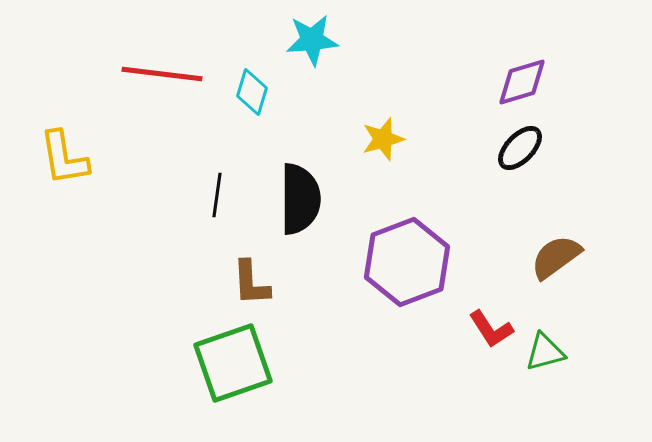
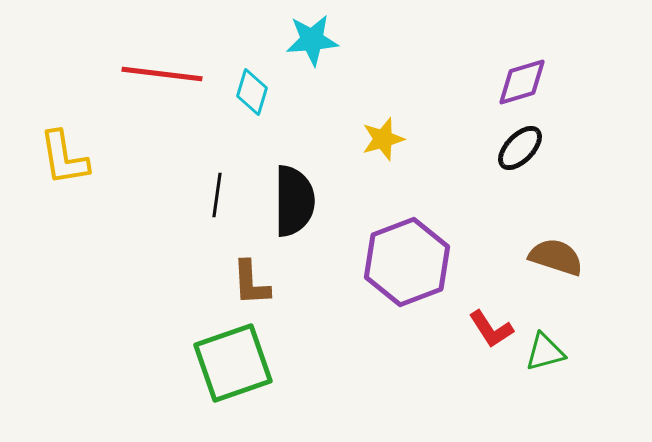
black semicircle: moved 6 px left, 2 px down
brown semicircle: rotated 54 degrees clockwise
